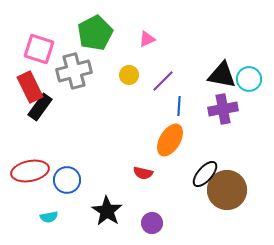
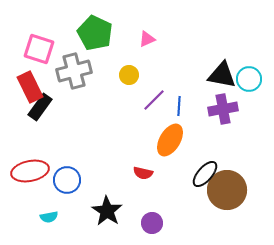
green pentagon: rotated 20 degrees counterclockwise
purple line: moved 9 px left, 19 px down
